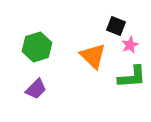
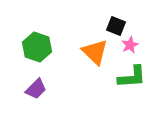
green hexagon: rotated 24 degrees counterclockwise
orange triangle: moved 2 px right, 4 px up
